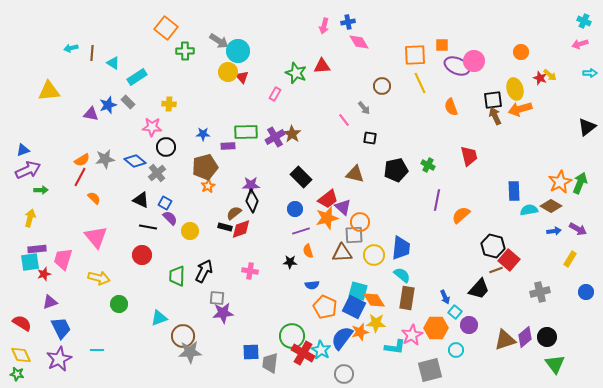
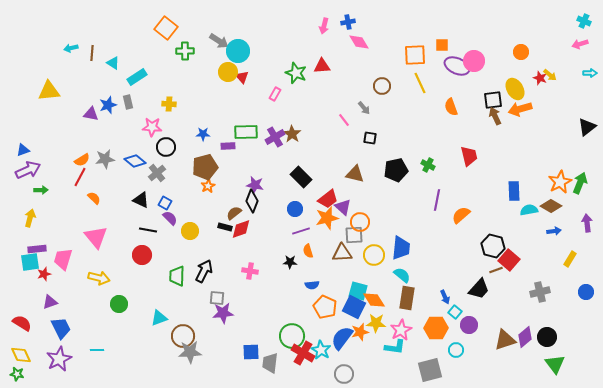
yellow ellipse at (515, 89): rotated 15 degrees counterclockwise
gray rectangle at (128, 102): rotated 32 degrees clockwise
purple star at (251, 185): moved 4 px right; rotated 12 degrees clockwise
black line at (148, 227): moved 3 px down
purple arrow at (578, 229): moved 9 px right, 6 px up; rotated 126 degrees counterclockwise
pink star at (412, 335): moved 11 px left, 5 px up
